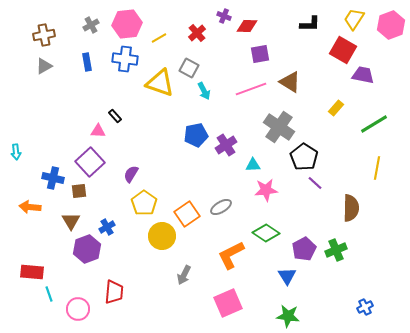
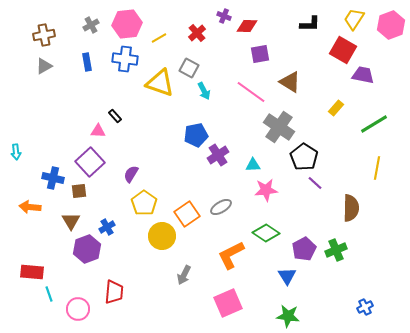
pink line at (251, 89): moved 3 px down; rotated 56 degrees clockwise
purple cross at (226, 145): moved 8 px left, 10 px down
